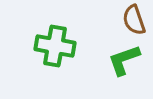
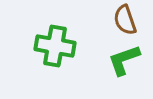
brown semicircle: moved 9 px left
